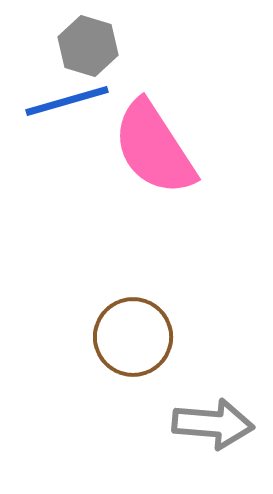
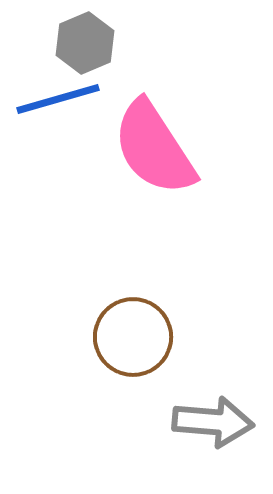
gray hexagon: moved 3 px left, 3 px up; rotated 20 degrees clockwise
blue line: moved 9 px left, 2 px up
gray arrow: moved 2 px up
